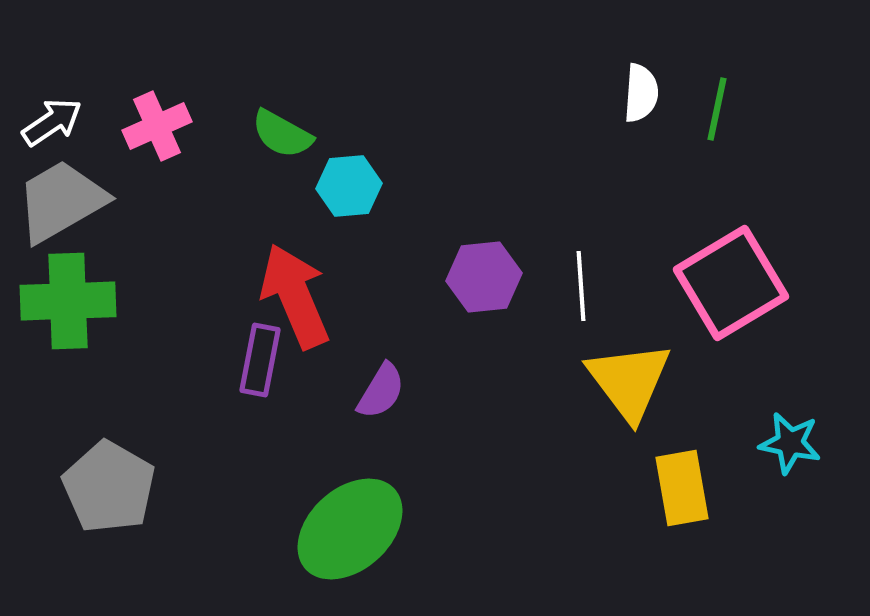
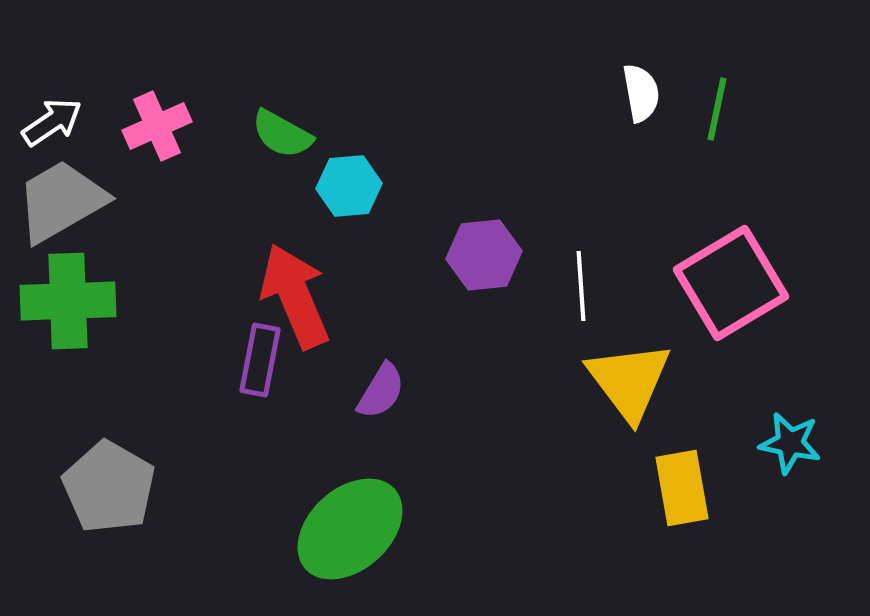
white semicircle: rotated 14 degrees counterclockwise
purple hexagon: moved 22 px up
